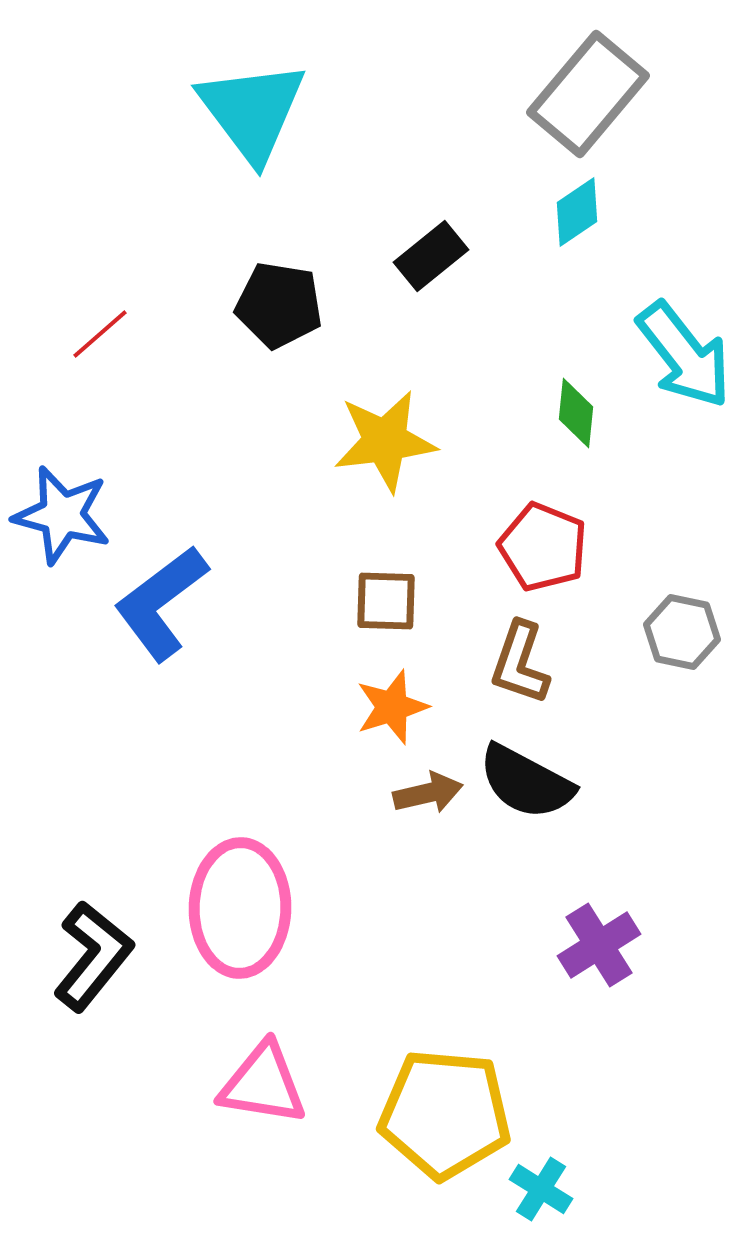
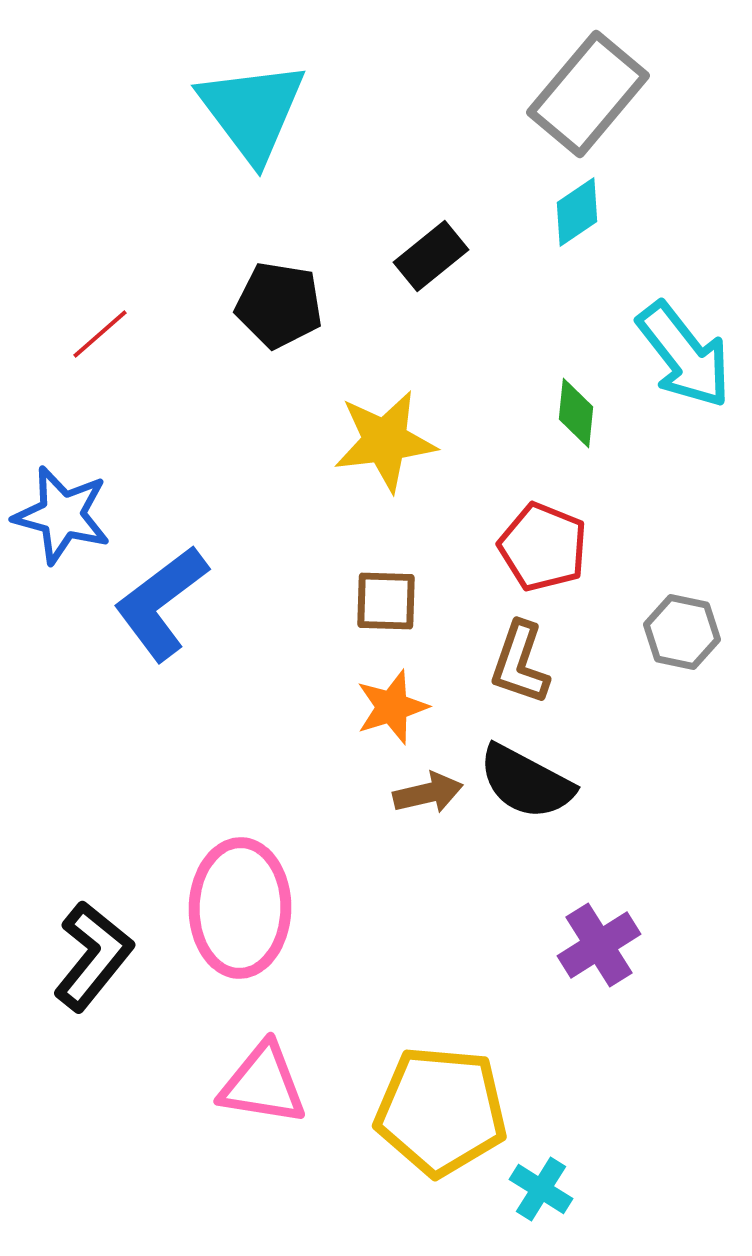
yellow pentagon: moved 4 px left, 3 px up
